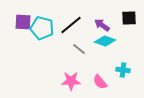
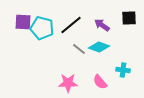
cyan diamond: moved 6 px left, 6 px down
pink star: moved 3 px left, 2 px down
